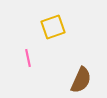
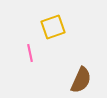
pink line: moved 2 px right, 5 px up
